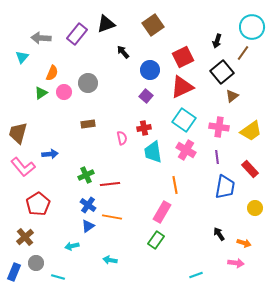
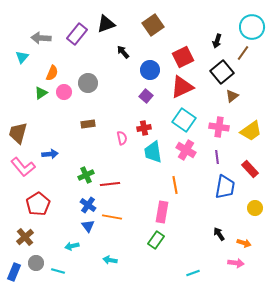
pink rectangle at (162, 212): rotated 20 degrees counterclockwise
blue triangle at (88, 226): rotated 32 degrees counterclockwise
cyan line at (196, 275): moved 3 px left, 2 px up
cyan line at (58, 277): moved 6 px up
